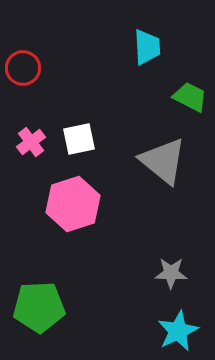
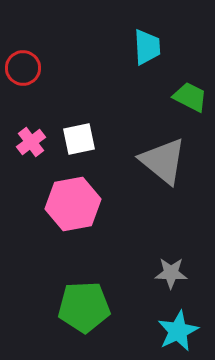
pink hexagon: rotated 8 degrees clockwise
green pentagon: moved 45 px right
